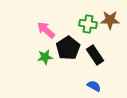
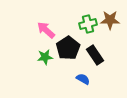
green cross: rotated 24 degrees counterclockwise
blue semicircle: moved 11 px left, 7 px up
